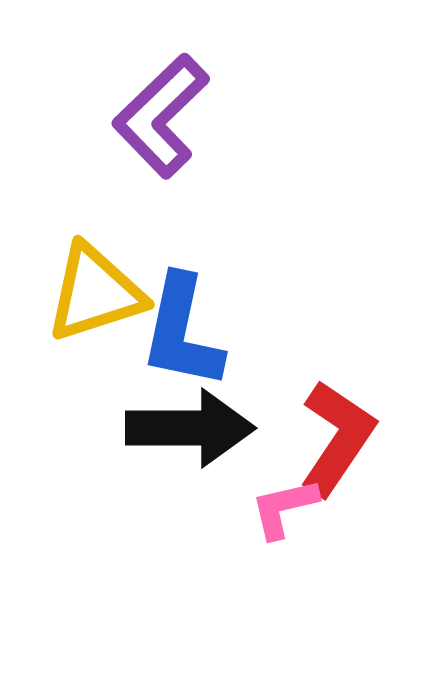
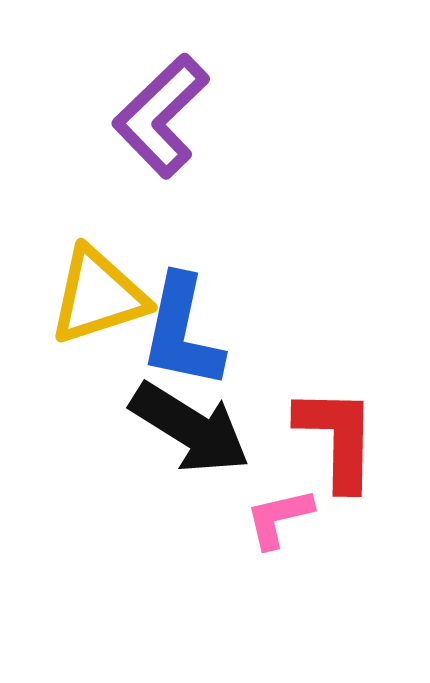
yellow triangle: moved 3 px right, 3 px down
black arrow: rotated 32 degrees clockwise
red L-shape: rotated 33 degrees counterclockwise
pink L-shape: moved 5 px left, 10 px down
